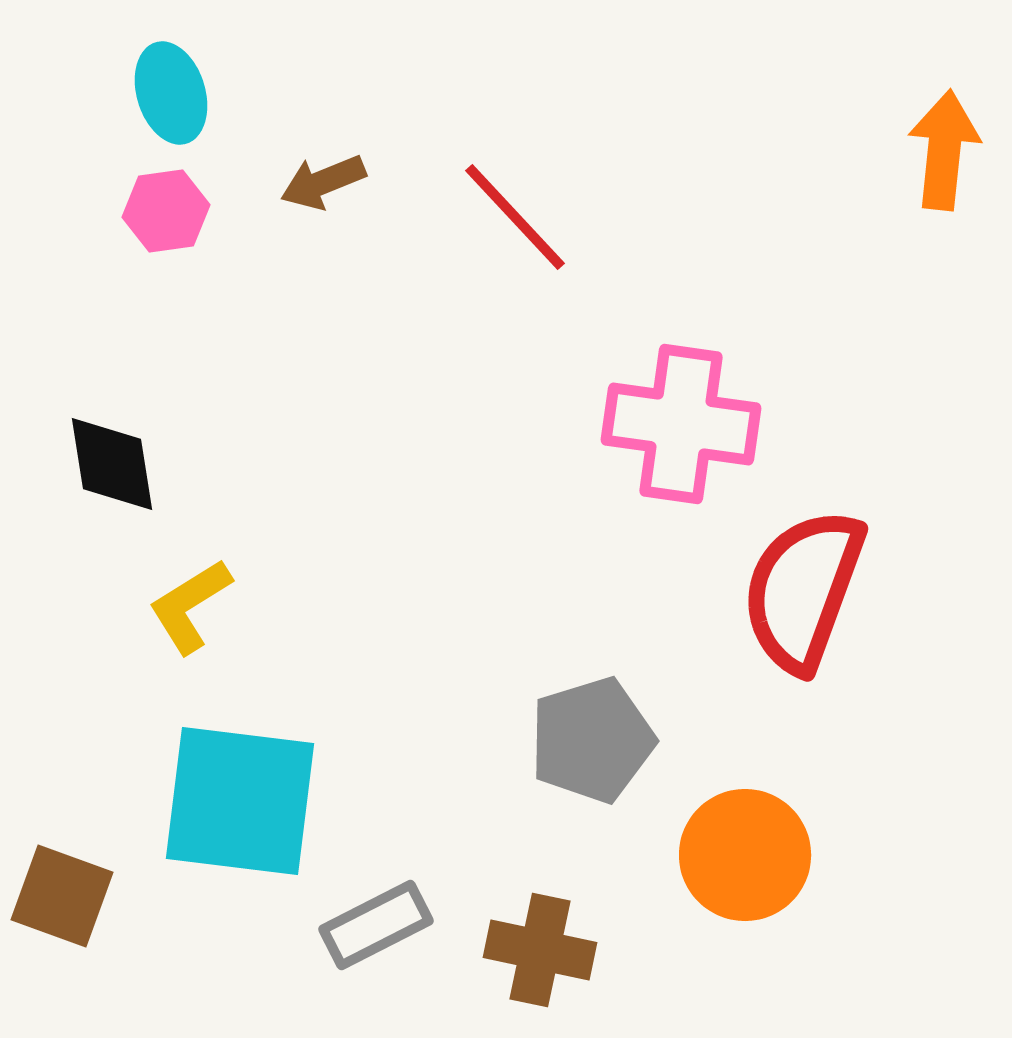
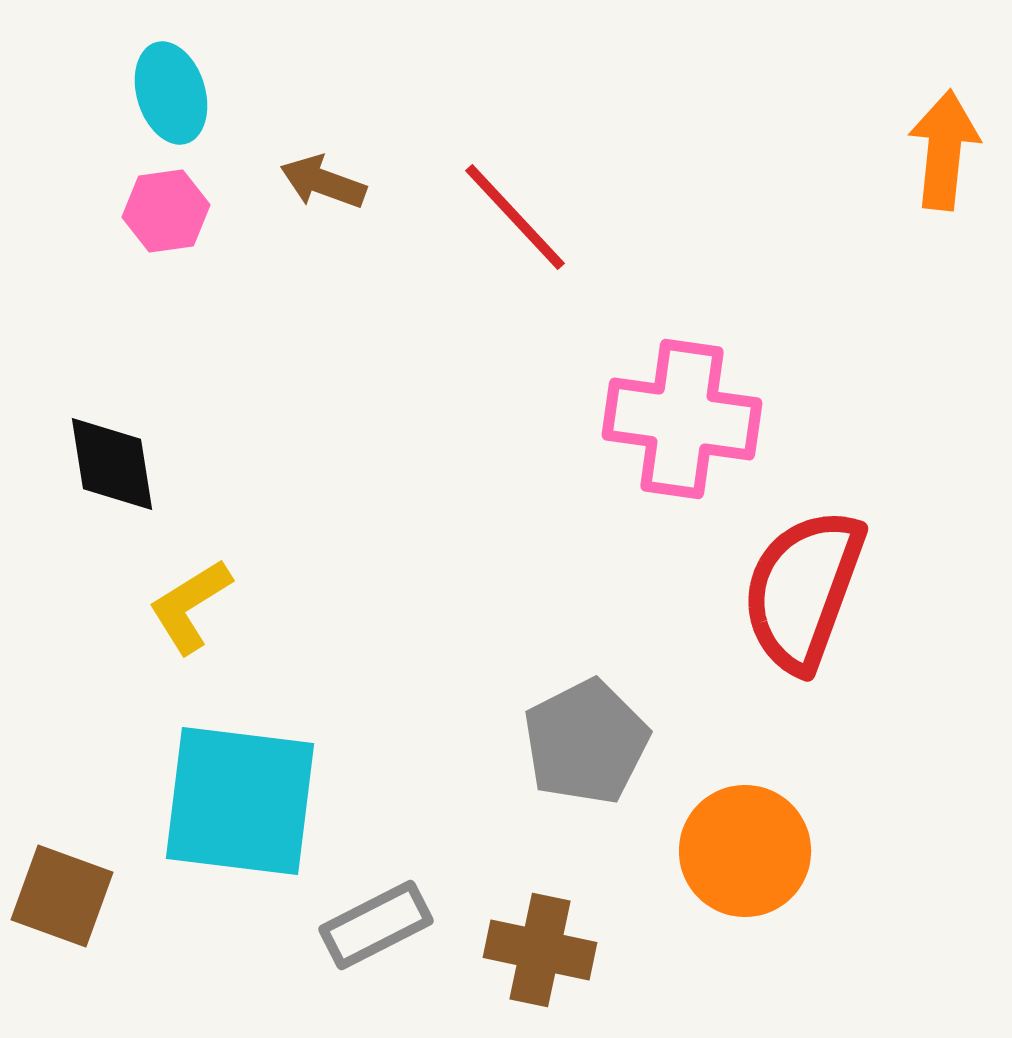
brown arrow: rotated 42 degrees clockwise
pink cross: moved 1 px right, 5 px up
gray pentagon: moved 6 px left, 2 px down; rotated 10 degrees counterclockwise
orange circle: moved 4 px up
